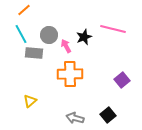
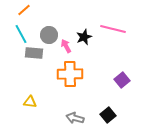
yellow triangle: moved 1 px down; rotated 48 degrees clockwise
